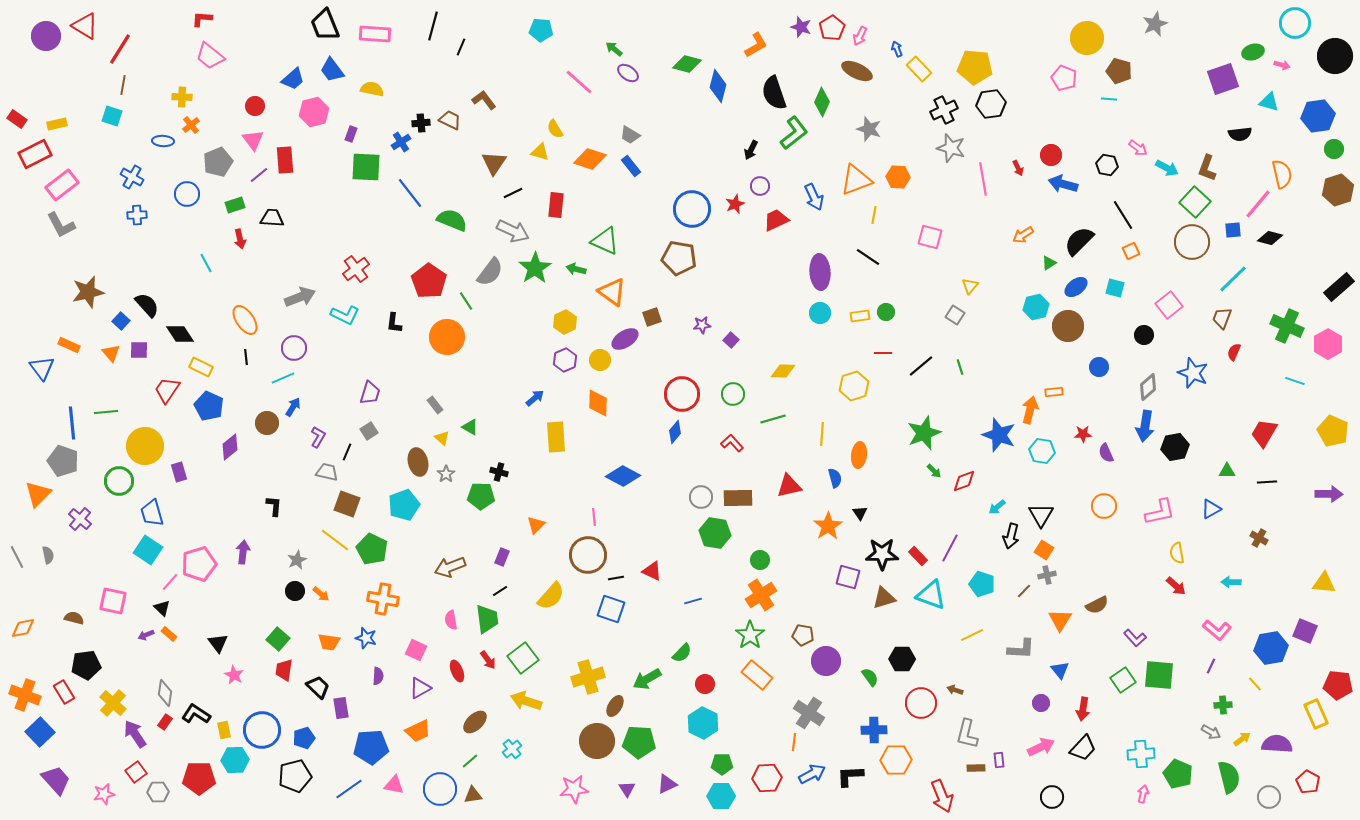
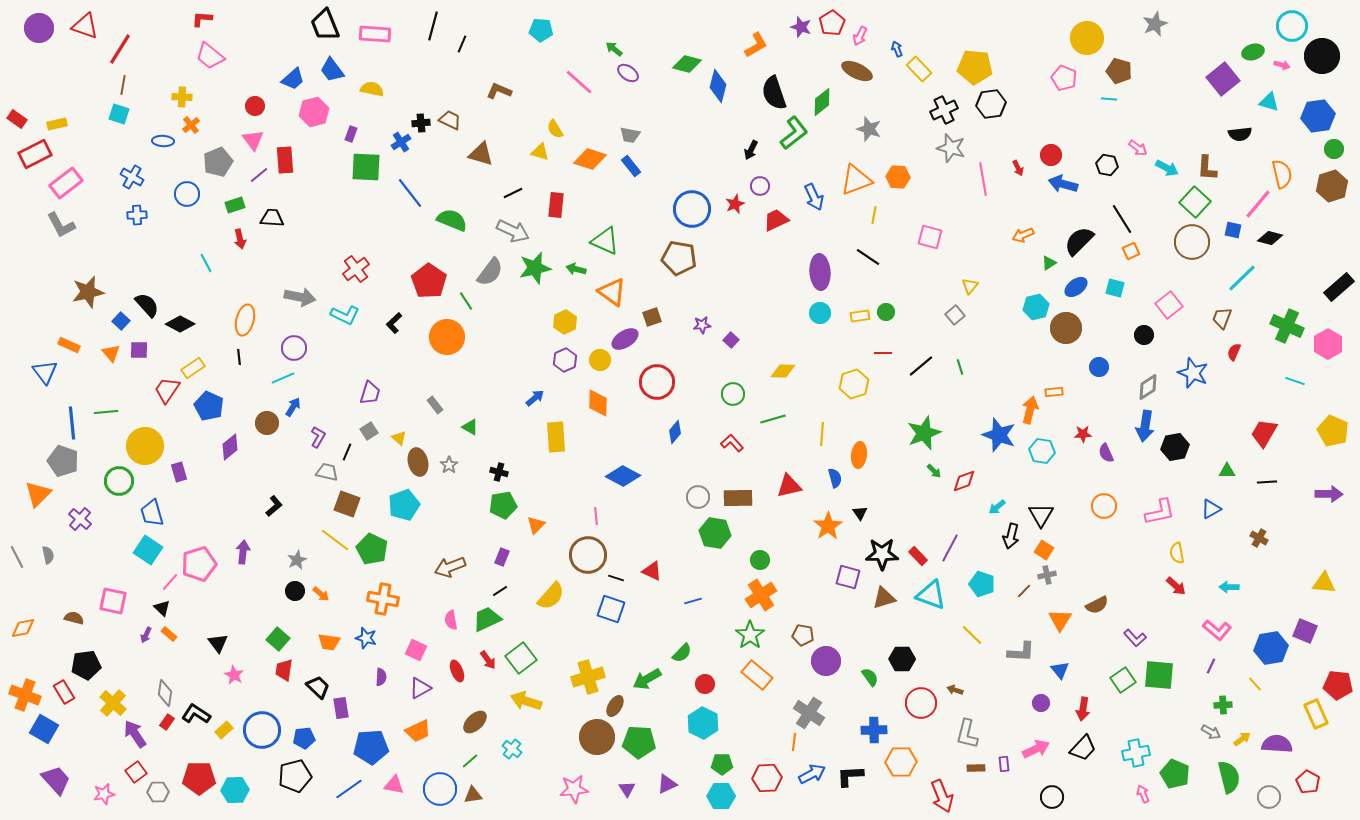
cyan circle at (1295, 23): moved 3 px left, 3 px down
red triangle at (85, 26): rotated 12 degrees counterclockwise
red pentagon at (832, 28): moved 5 px up
purple circle at (46, 36): moved 7 px left, 8 px up
black line at (461, 47): moved 1 px right, 3 px up
black circle at (1335, 56): moved 13 px left
purple square at (1223, 79): rotated 20 degrees counterclockwise
brown L-shape at (484, 100): moved 15 px right, 9 px up; rotated 30 degrees counterclockwise
green diamond at (822, 102): rotated 28 degrees clockwise
cyan square at (112, 116): moved 7 px right, 2 px up
gray trapezoid at (630, 135): rotated 20 degrees counterclockwise
brown triangle at (494, 163): moved 13 px left, 9 px up; rotated 48 degrees counterclockwise
brown L-shape at (1207, 168): rotated 16 degrees counterclockwise
pink rectangle at (62, 185): moved 4 px right, 2 px up
brown hexagon at (1338, 190): moved 6 px left, 4 px up
black line at (1123, 215): moved 1 px left, 4 px down
blue square at (1233, 230): rotated 18 degrees clockwise
orange arrow at (1023, 235): rotated 10 degrees clockwise
green star at (535, 268): rotated 20 degrees clockwise
cyan line at (1233, 279): moved 9 px right, 1 px up
gray arrow at (300, 297): rotated 32 degrees clockwise
gray square at (955, 315): rotated 18 degrees clockwise
orange ellipse at (245, 320): rotated 48 degrees clockwise
black L-shape at (394, 323): rotated 40 degrees clockwise
brown circle at (1068, 326): moved 2 px left, 2 px down
black diamond at (180, 334): moved 10 px up; rotated 28 degrees counterclockwise
black line at (246, 357): moved 7 px left
yellow rectangle at (201, 367): moved 8 px left, 1 px down; rotated 60 degrees counterclockwise
blue triangle at (42, 368): moved 3 px right, 4 px down
yellow hexagon at (854, 386): moved 2 px up
gray diamond at (1148, 387): rotated 8 degrees clockwise
red circle at (682, 394): moved 25 px left, 12 px up
yellow triangle at (442, 438): moved 43 px left
gray star at (446, 474): moved 3 px right, 9 px up
green pentagon at (481, 496): moved 22 px right, 9 px down; rotated 12 degrees counterclockwise
gray circle at (701, 497): moved 3 px left
black L-shape at (274, 506): rotated 45 degrees clockwise
pink line at (594, 517): moved 2 px right, 1 px up
black line at (616, 578): rotated 28 degrees clockwise
cyan arrow at (1231, 582): moved 2 px left, 5 px down
green trapezoid at (487, 619): rotated 108 degrees counterclockwise
purple arrow at (146, 635): rotated 42 degrees counterclockwise
yellow line at (972, 635): rotated 70 degrees clockwise
gray L-shape at (1021, 649): moved 3 px down
green square at (523, 658): moved 2 px left
purple semicircle at (378, 676): moved 3 px right, 1 px down
red rectangle at (165, 722): moved 2 px right
yellow rectangle at (224, 730): rotated 60 degrees clockwise
blue square at (40, 732): moved 4 px right, 3 px up; rotated 16 degrees counterclockwise
blue pentagon at (304, 738): rotated 10 degrees clockwise
brown circle at (597, 741): moved 4 px up
pink arrow at (1041, 747): moved 5 px left, 2 px down
cyan cross at (512, 749): rotated 12 degrees counterclockwise
cyan cross at (1141, 754): moved 5 px left, 1 px up; rotated 8 degrees counterclockwise
cyan hexagon at (235, 760): moved 30 px down
orange hexagon at (896, 760): moved 5 px right, 2 px down
purple rectangle at (999, 760): moved 5 px right, 4 px down
green pentagon at (1178, 774): moved 3 px left
pink arrow at (1143, 794): rotated 36 degrees counterclockwise
